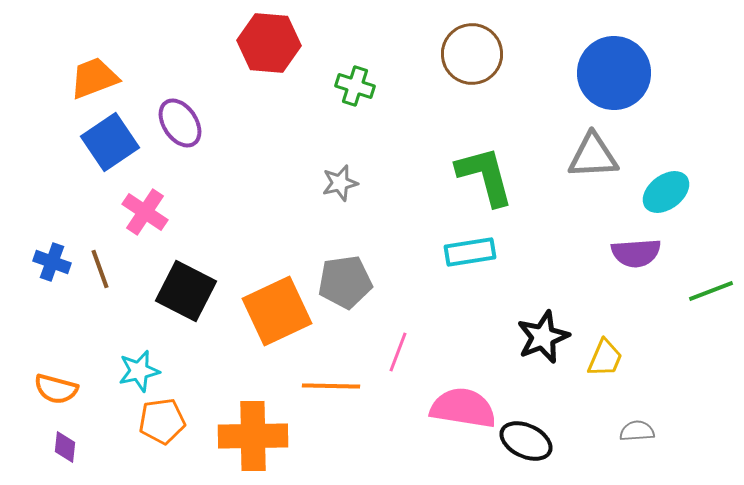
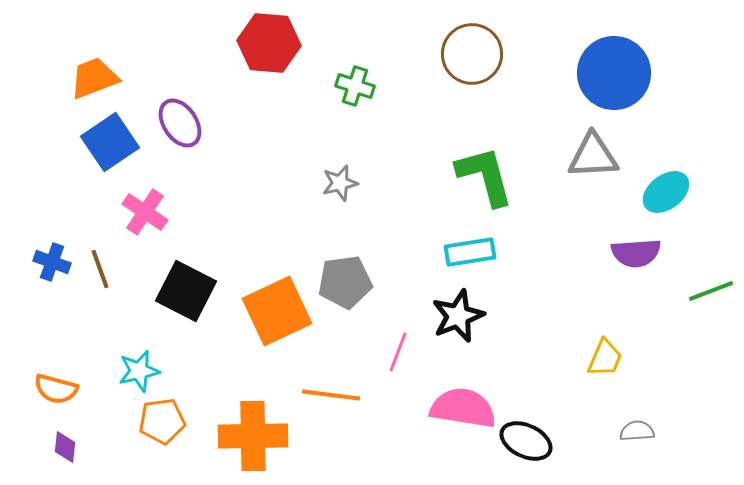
black star: moved 85 px left, 21 px up
orange line: moved 9 px down; rotated 6 degrees clockwise
